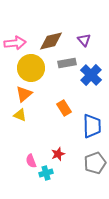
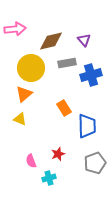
pink arrow: moved 14 px up
blue cross: rotated 30 degrees clockwise
yellow triangle: moved 4 px down
blue trapezoid: moved 5 px left
cyan cross: moved 3 px right, 5 px down
